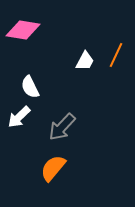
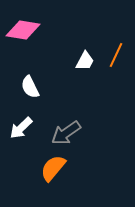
white arrow: moved 2 px right, 11 px down
gray arrow: moved 4 px right, 6 px down; rotated 12 degrees clockwise
